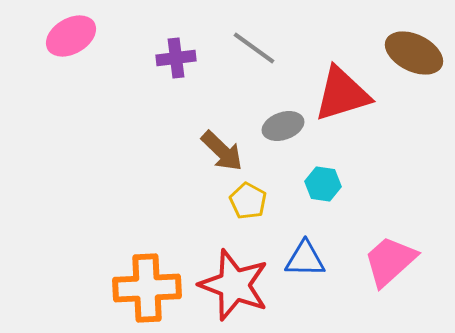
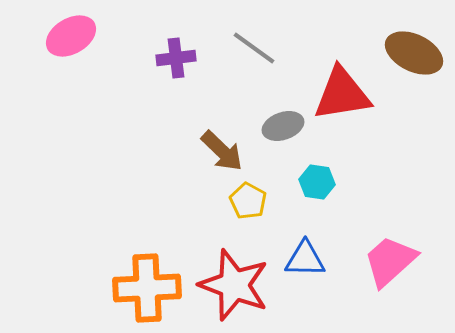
red triangle: rotated 8 degrees clockwise
cyan hexagon: moved 6 px left, 2 px up
